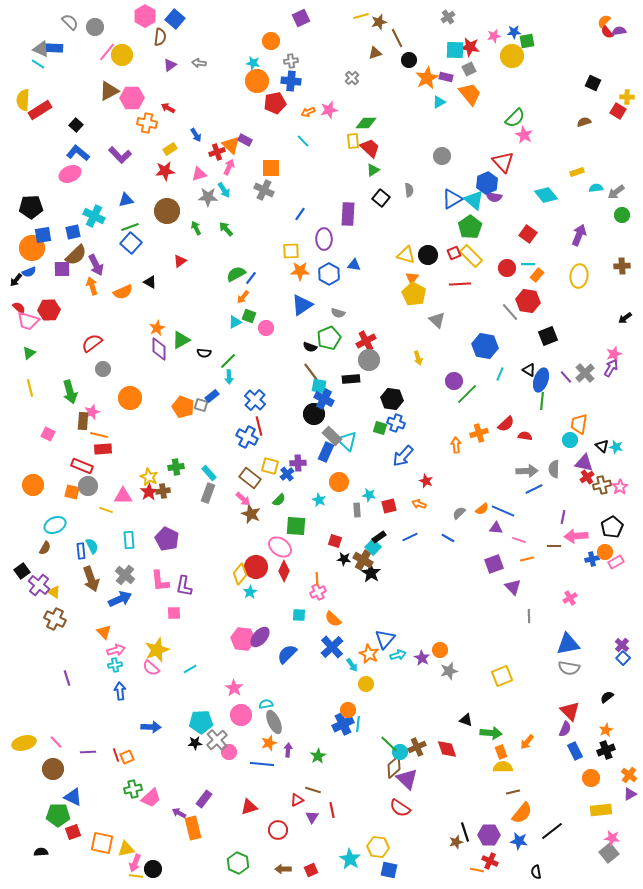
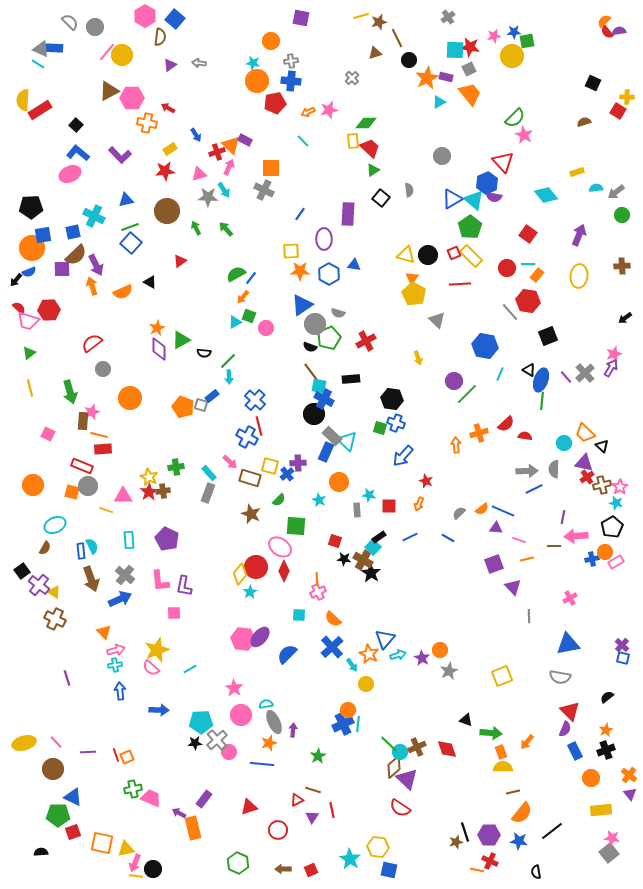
purple square at (301, 18): rotated 36 degrees clockwise
gray circle at (369, 360): moved 54 px left, 36 px up
orange trapezoid at (579, 424): moved 6 px right, 9 px down; rotated 55 degrees counterclockwise
cyan circle at (570, 440): moved 6 px left, 3 px down
cyan star at (616, 447): moved 56 px down
brown rectangle at (250, 478): rotated 20 degrees counterclockwise
pink arrow at (243, 499): moved 13 px left, 37 px up
orange arrow at (419, 504): rotated 88 degrees counterclockwise
red square at (389, 506): rotated 14 degrees clockwise
blue square at (623, 658): rotated 32 degrees counterclockwise
gray semicircle at (569, 668): moved 9 px left, 9 px down
gray star at (449, 671): rotated 12 degrees counterclockwise
blue arrow at (151, 727): moved 8 px right, 17 px up
purple arrow at (288, 750): moved 5 px right, 20 px up
purple triangle at (630, 794): rotated 40 degrees counterclockwise
pink trapezoid at (151, 798): rotated 115 degrees counterclockwise
